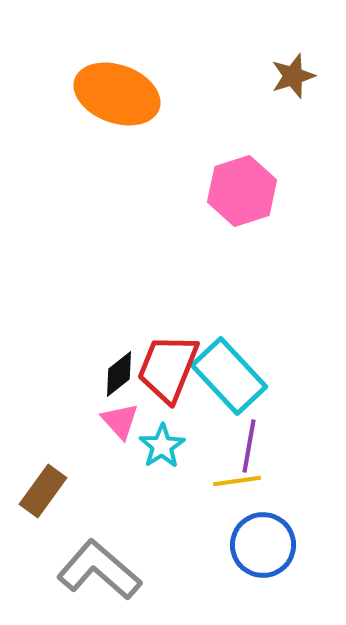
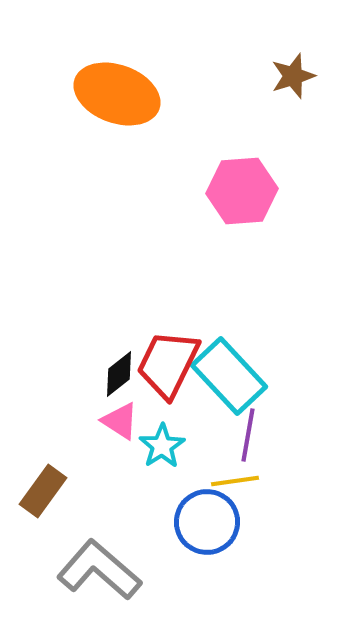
pink hexagon: rotated 14 degrees clockwise
red trapezoid: moved 4 px up; rotated 4 degrees clockwise
pink triangle: rotated 15 degrees counterclockwise
purple line: moved 1 px left, 11 px up
yellow line: moved 2 px left
blue circle: moved 56 px left, 23 px up
